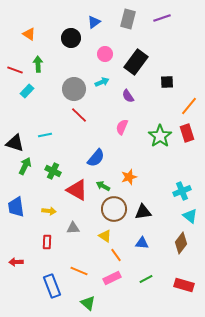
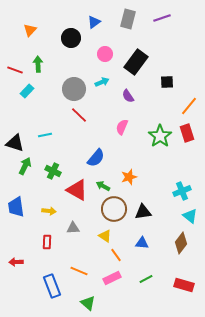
orange triangle at (29, 34): moved 1 px right, 4 px up; rotated 40 degrees clockwise
